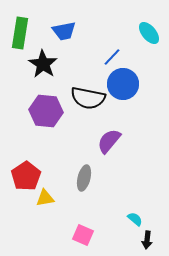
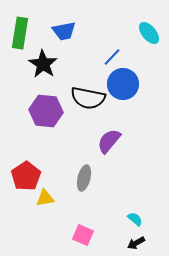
black arrow: moved 11 px left, 3 px down; rotated 54 degrees clockwise
